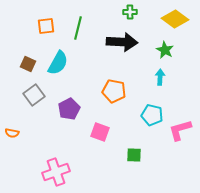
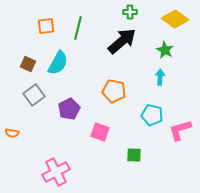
black arrow: moved 1 px up; rotated 44 degrees counterclockwise
pink cross: rotated 8 degrees counterclockwise
